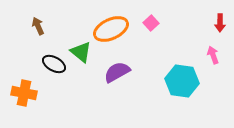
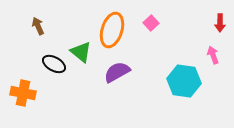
orange ellipse: moved 1 px right, 1 px down; rotated 48 degrees counterclockwise
cyan hexagon: moved 2 px right
orange cross: moved 1 px left
